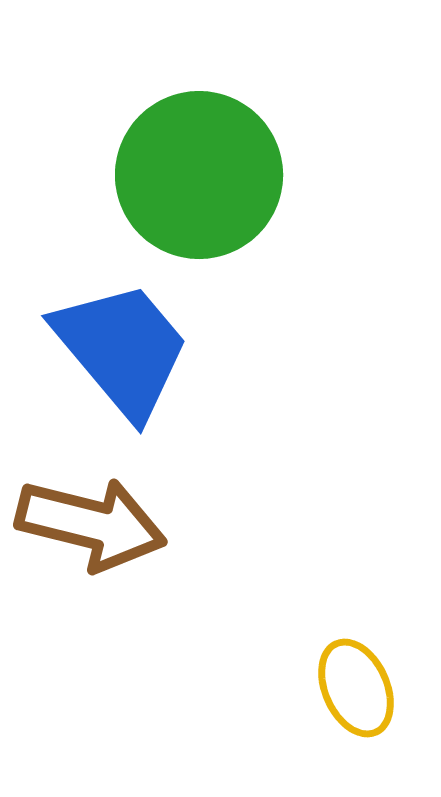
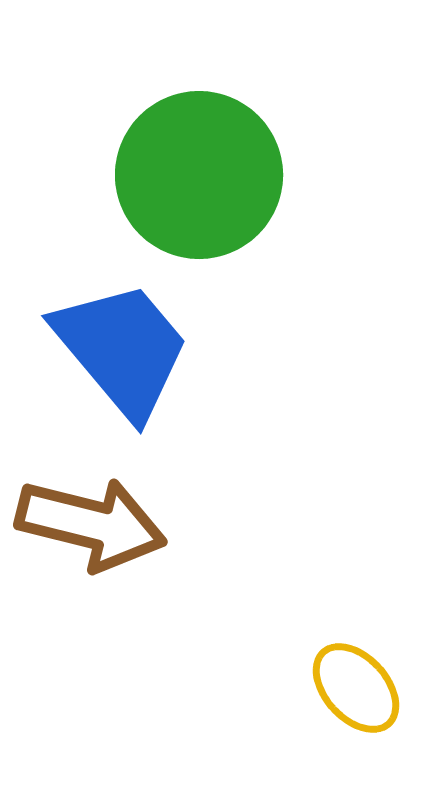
yellow ellipse: rotated 18 degrees counterclockwise
